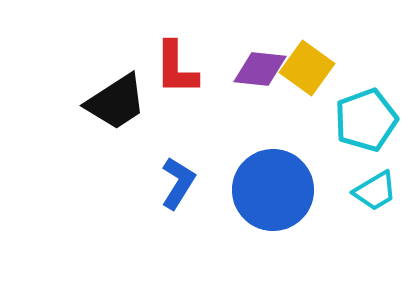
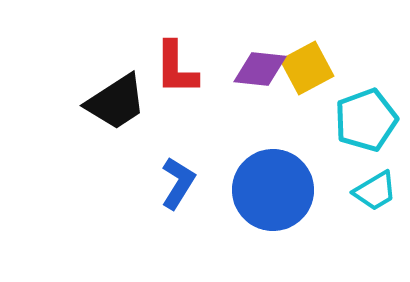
yellow square: rotated 26 degrees clockwise
